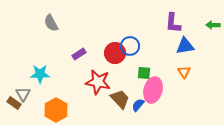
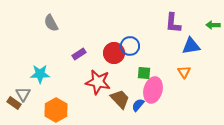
blue triangle: moved 6 px right
red circle: moved 1 px left
